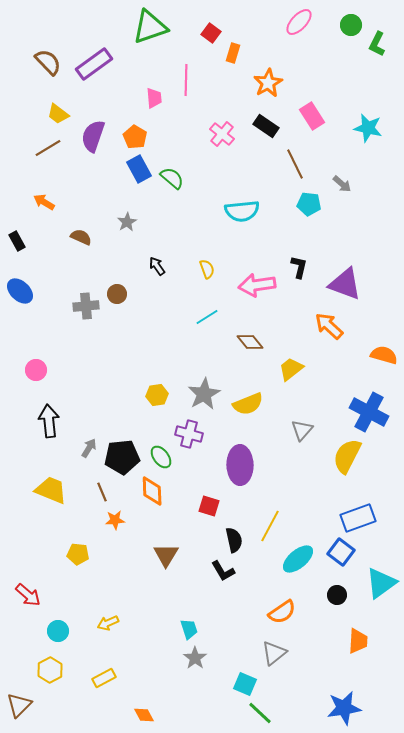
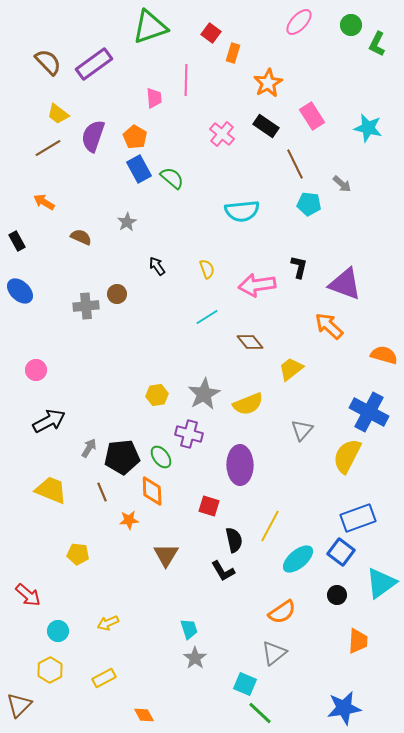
black arrow at (49, 421): rotated 68 degrees clockwise
orange star at (115, 520): moved 14 px right
